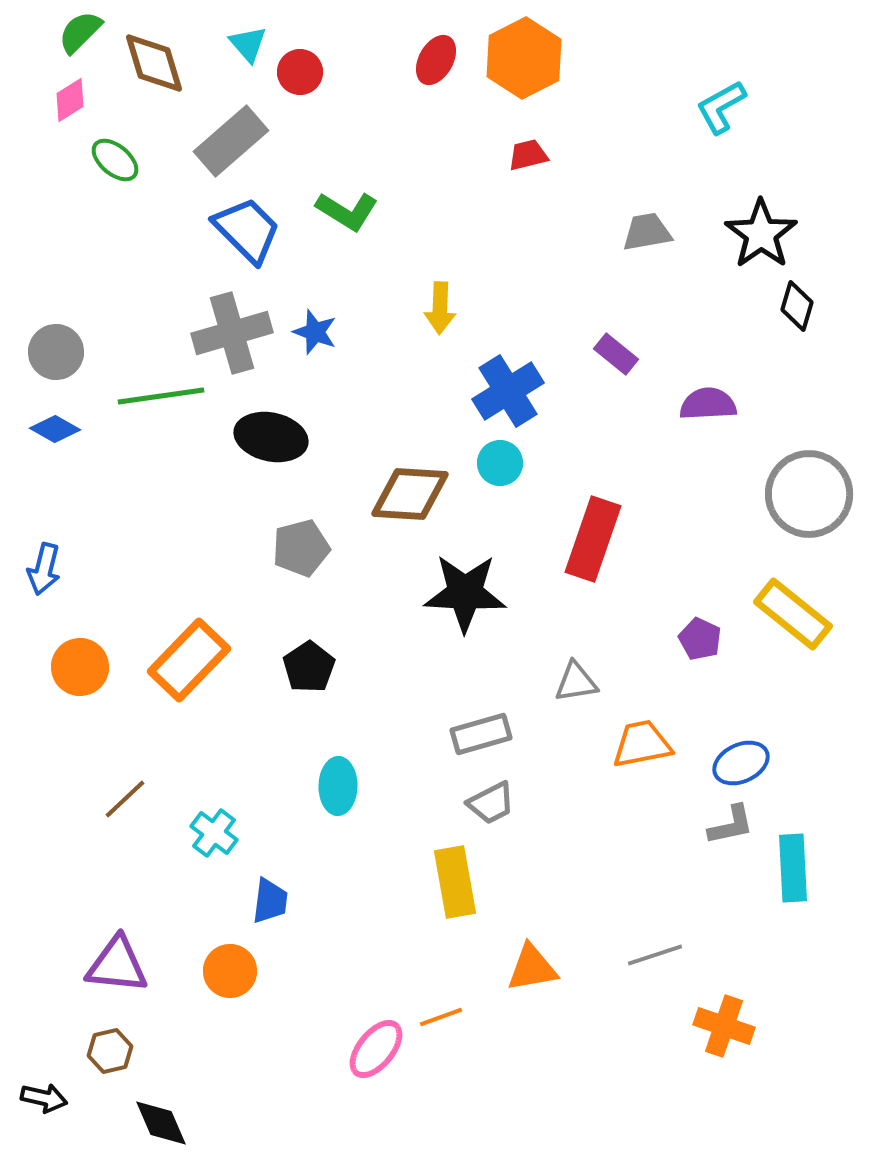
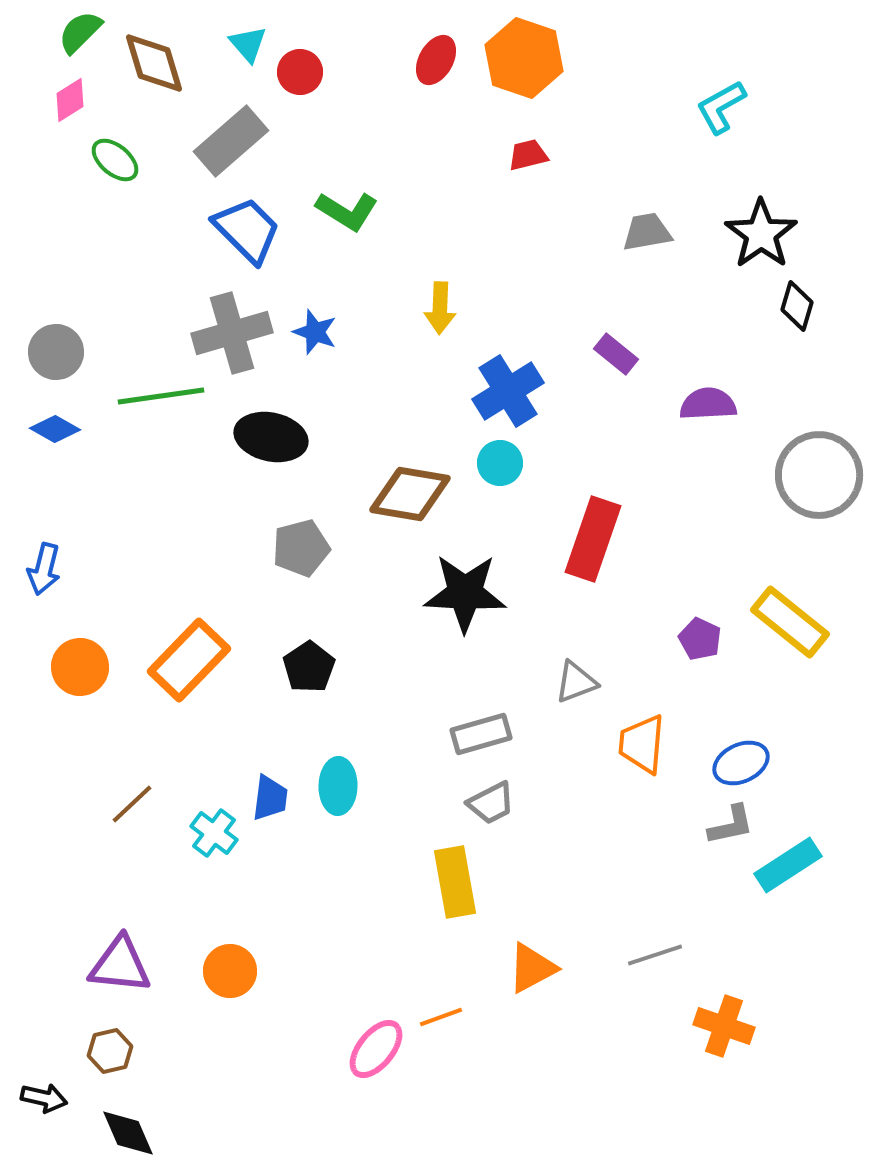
orange hexagon at (524, 58): rotated 14 degrees counterclockwise
brown diamond at (410, 494): rotated 6 degrees clockwise
gray circle at (809, 494): moved 10 px right, 19 px up
yellow rectangle at (793, 614): moved 3 px left, 8 px down
gray triangle at (576, 682): rotated 12 degrees counterclockwise
orange trapezoid at (642, 744): rotated 74 degrees counterclockwise
brown line at (125, 799): moved 7 px right, 5 px down
cyan rectangle at (793, 868): moved 5 px left, 3 px up; rotated 60 degrees clockwise
blue trapezoid at (270, 901): moved 103 px up
purple triangle at (117, 965): moved 3 px right
orange triangle at (532, 968): rotated 18 degrees counterclockwise
black diamond at (161, 1123): moved 33 px left, 10 px down
